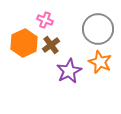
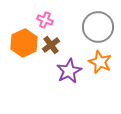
gray circle: moved 2 px up
